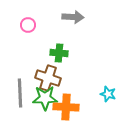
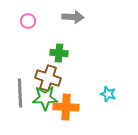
pink circle: moved 4 px up
